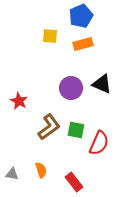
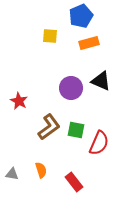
orange rectangle: moved 6 px right, 1 px up
black triangle: moved 1 px left, 3 px up
